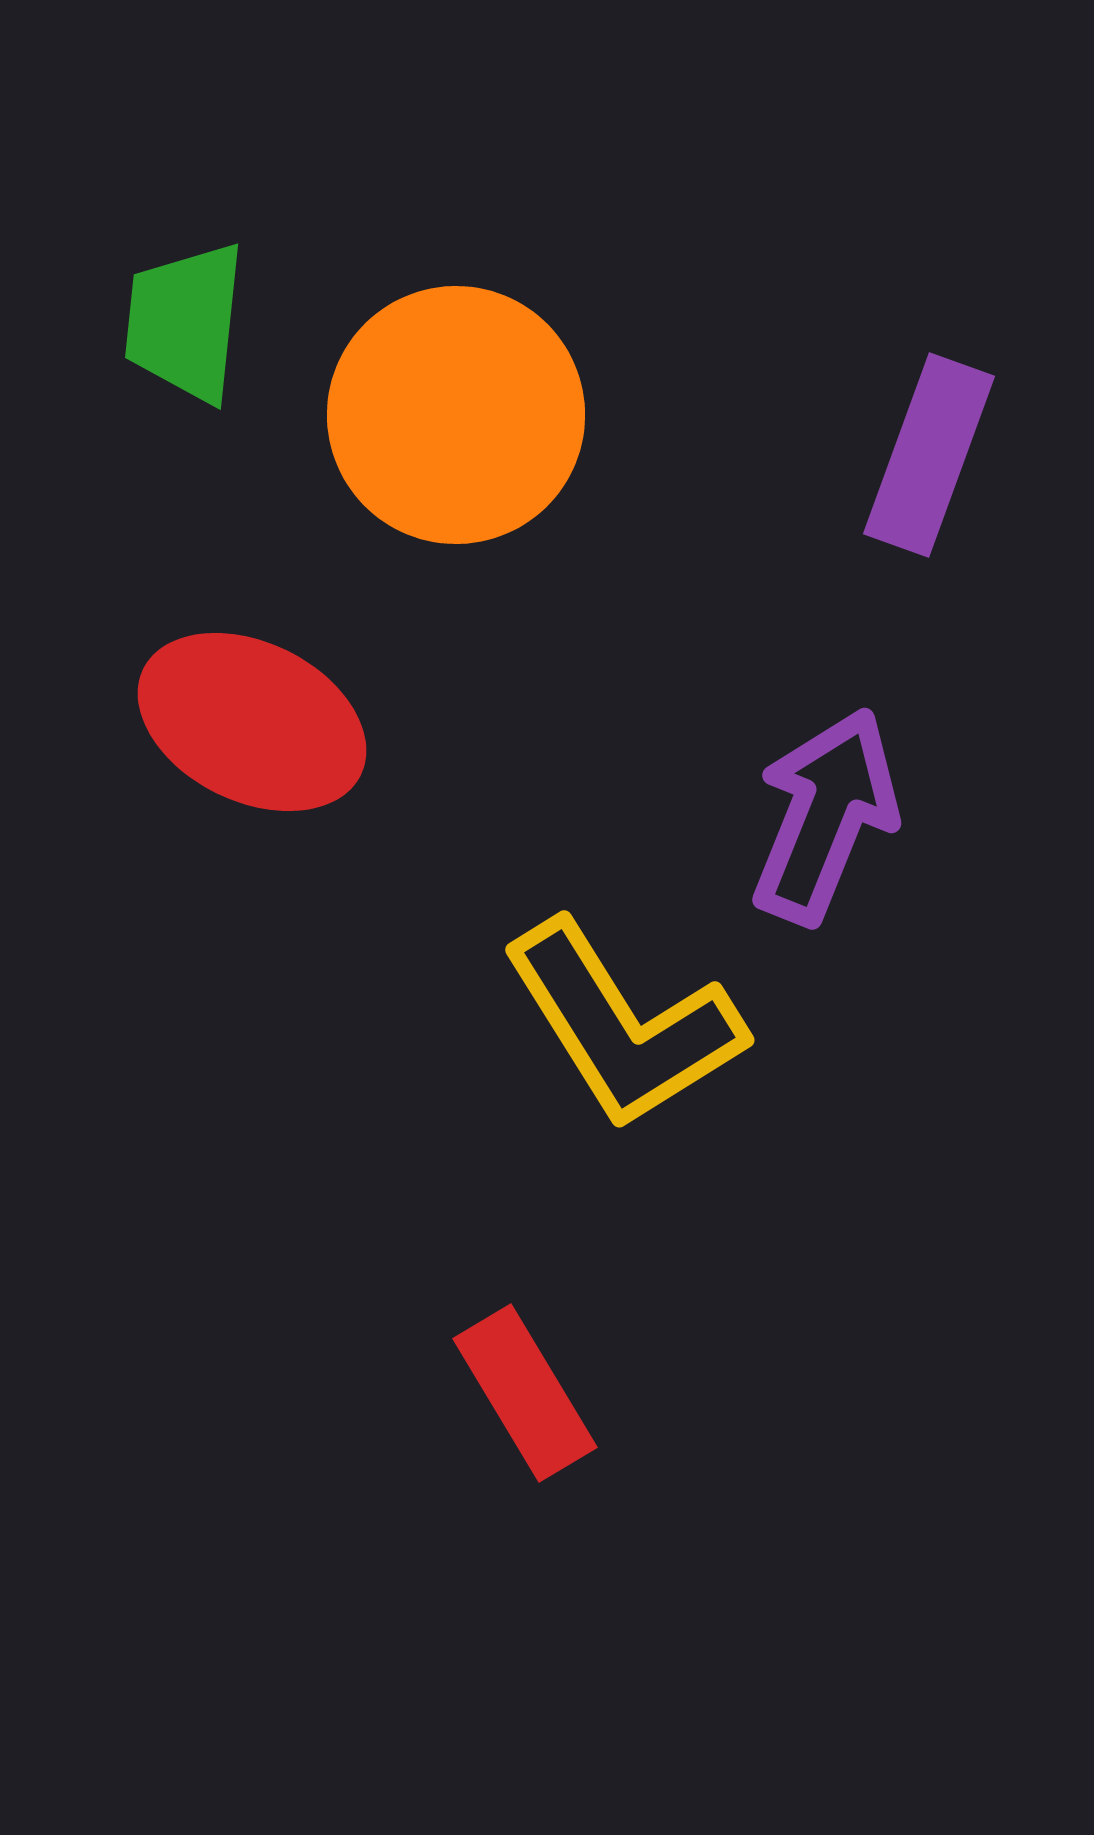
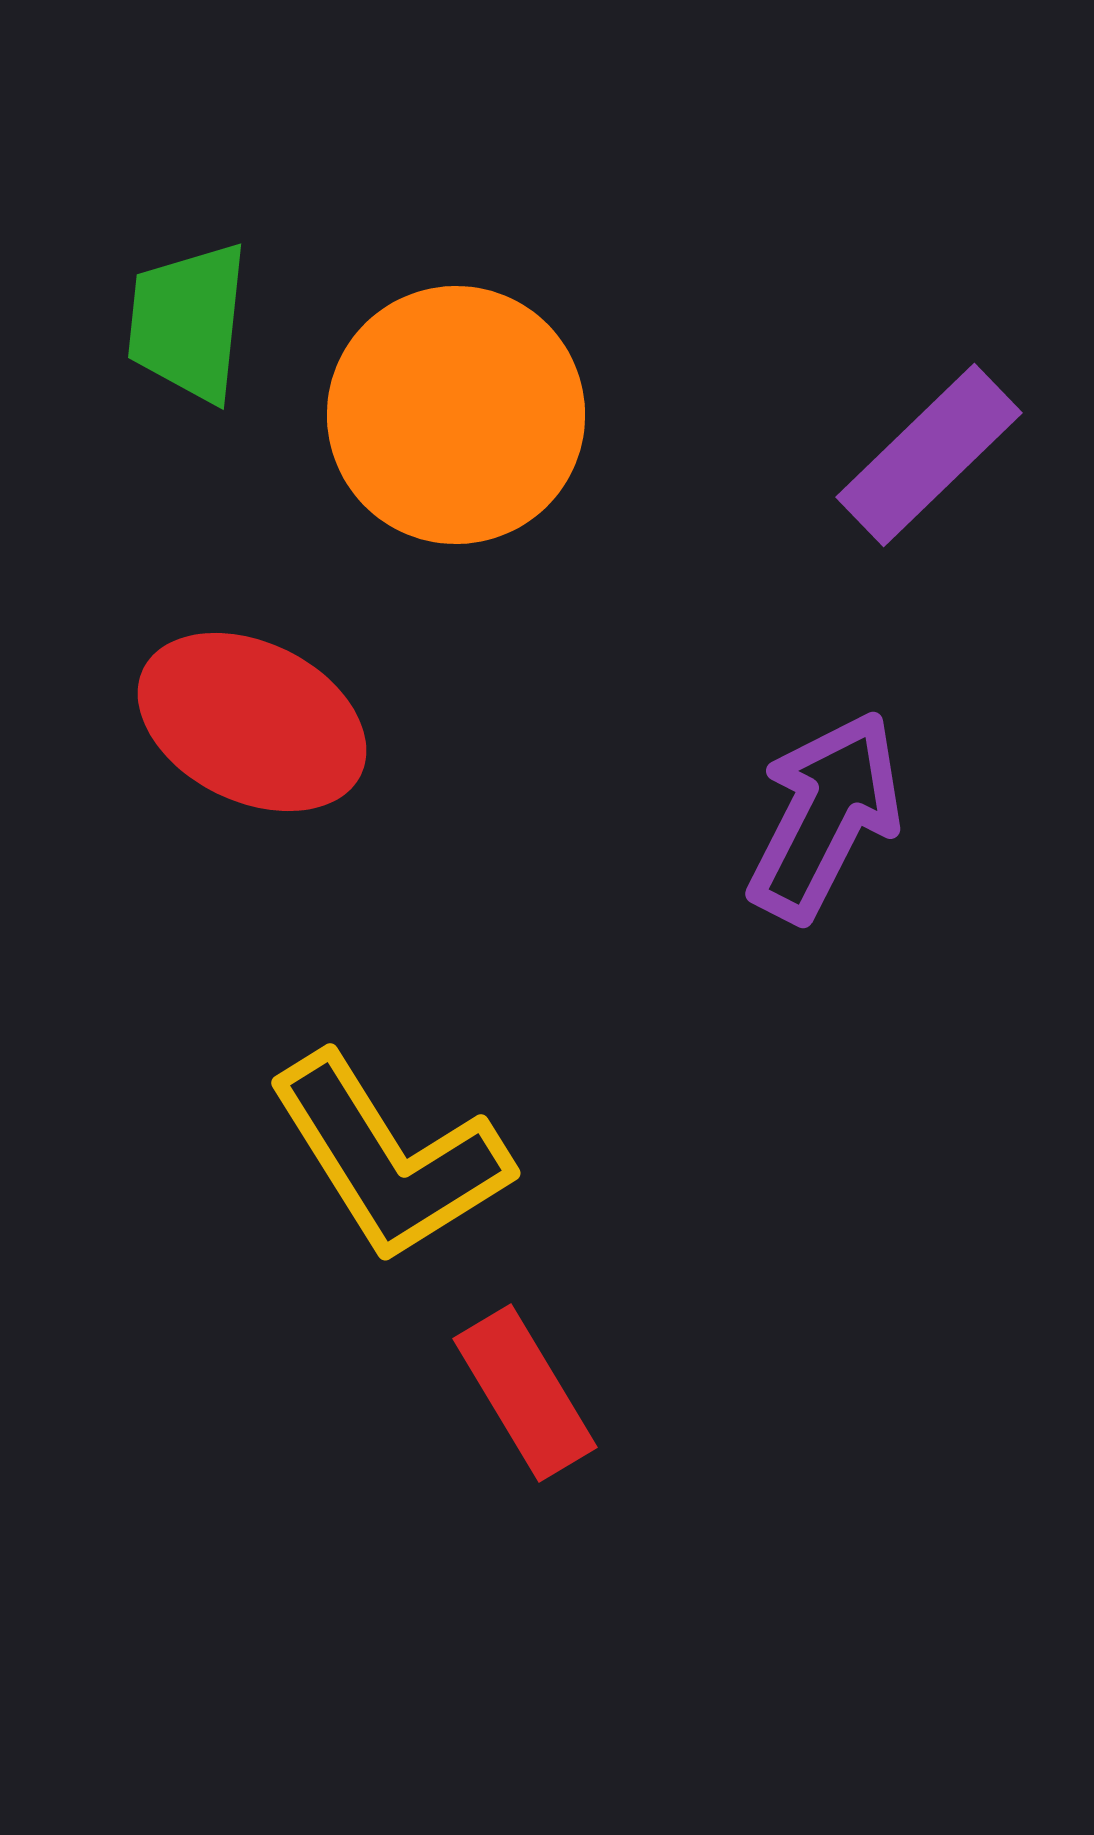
green trapezoid: moved 3 px right
purple rectangle: rotated 26 degrees clockwise
purple arrow: rotated 5 degrees clockwise
yellow L-shape: moved 234 px left, 133 px down
